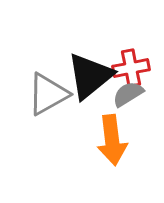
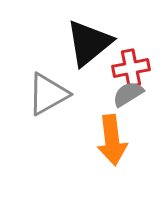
black triangle: moved 1 px left, 33 px up
